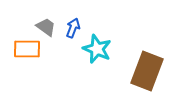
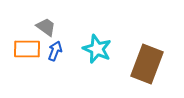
blue arrow: moved 18 px left, 23 px down
brown rectangle: moved 7 px up
